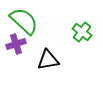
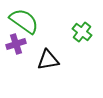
green semicircle: rotated 8 degrees counterclockwise
